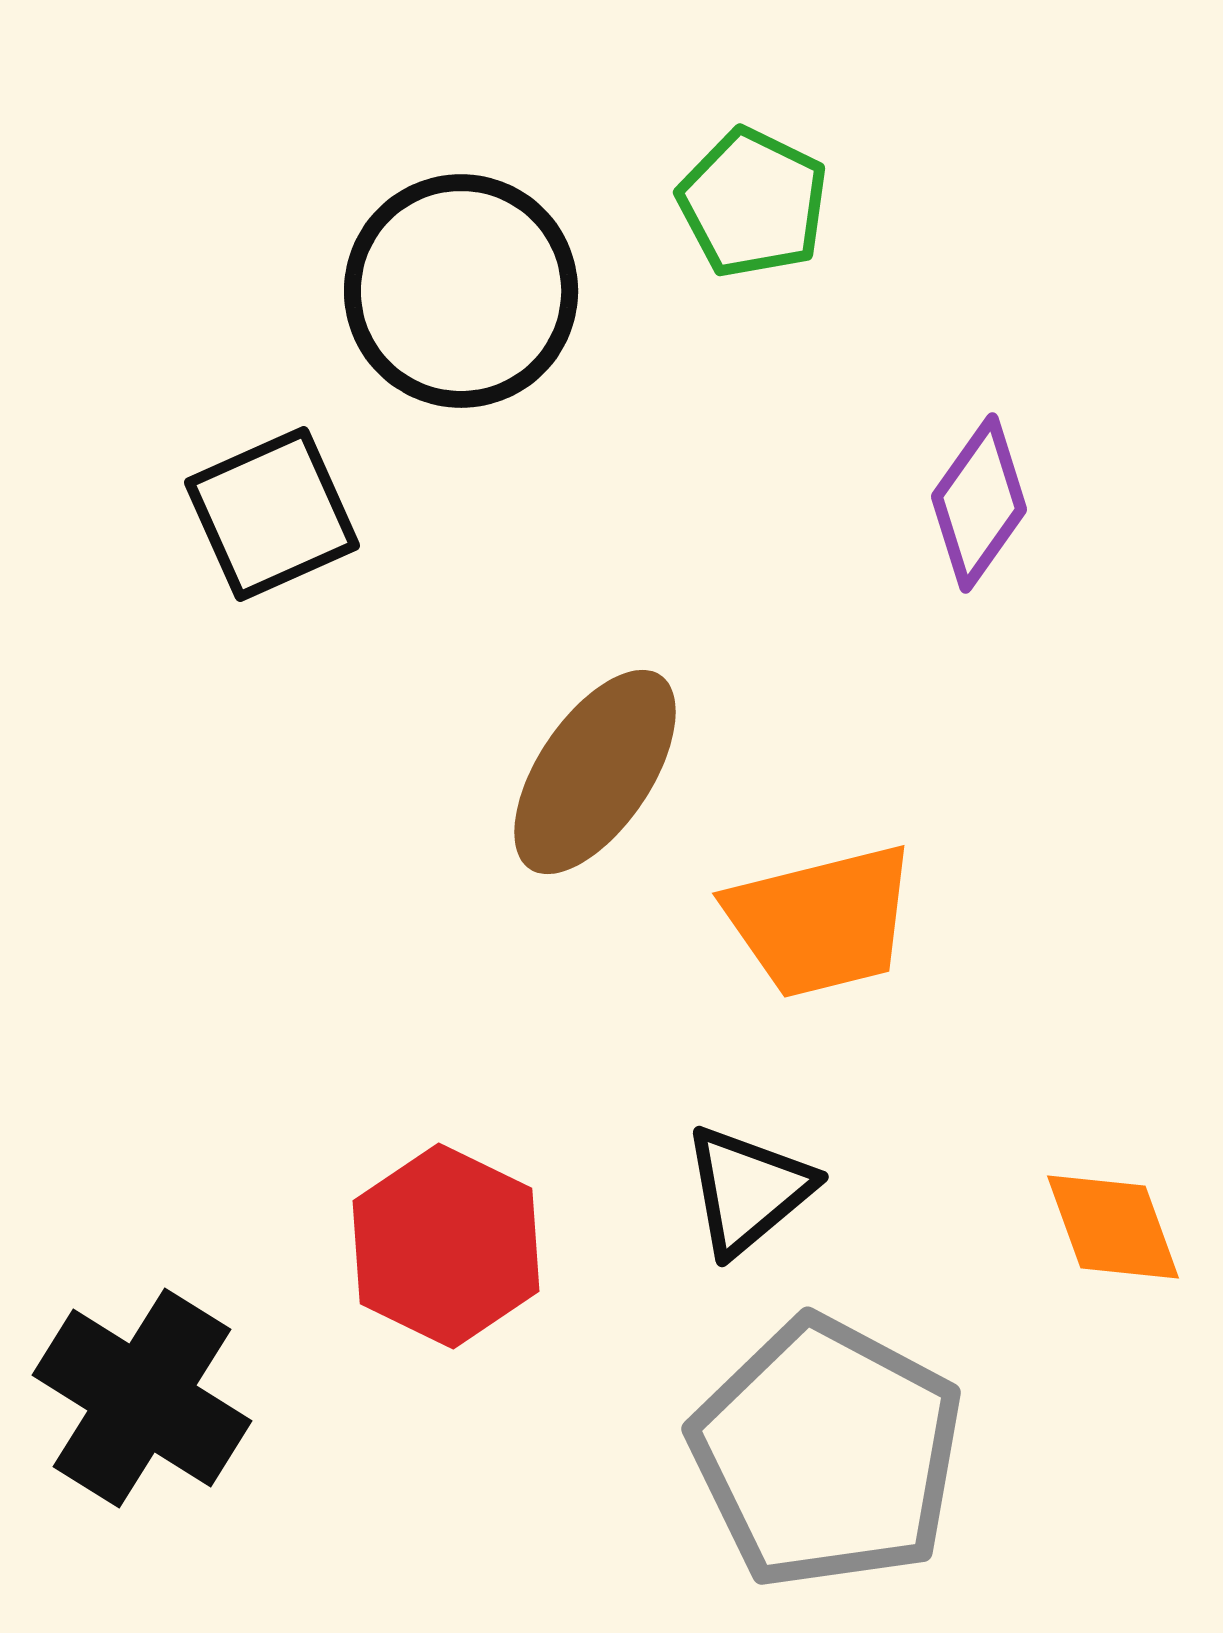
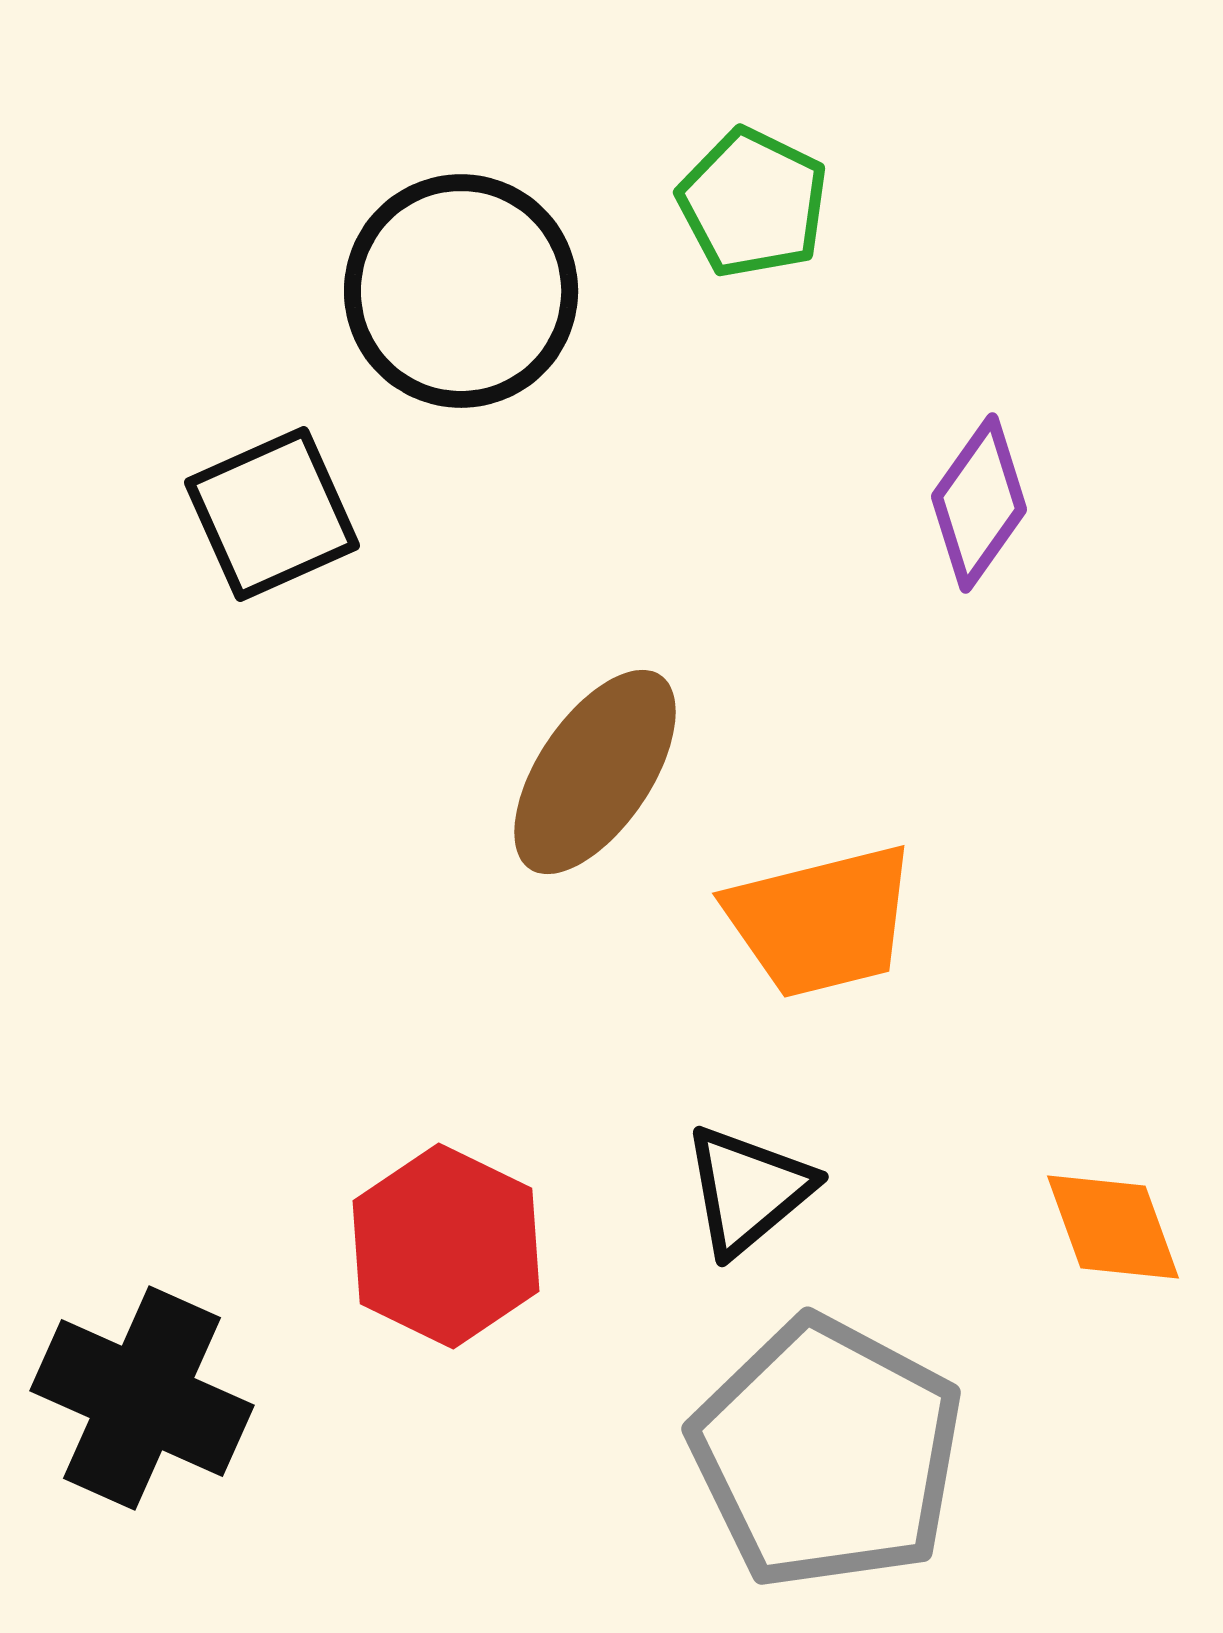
black cross: rotated 8 degrees counterclockwise
